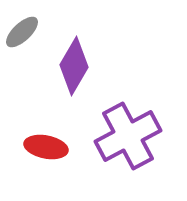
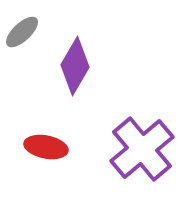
purple diamond: moved 1 px right
purple cross: moved 14 px right, 13 px down; rotated 12 degrees counterclockwise
